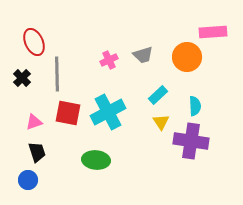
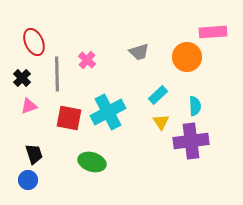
gray trapezoid: moved 4 px left, 3 px up
pink cross: moved 22 px left; rotated 24 degrees counterclockwise
red square: moved 1 px right, 5 px down
pink triangle: moved 5 px left, 16 px up
purple cross: rotated 16 degrees counterclockwise
black trapezoid: moved 3 px left, 2 px down
green ellipse: moved 4 px left, 2 px down; rotated 12 degrees clockwise
